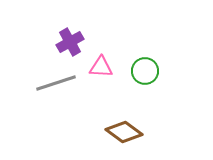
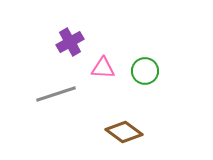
pink triangle: moved 2 px right, 1 px down
gray line: moved 11 px down
